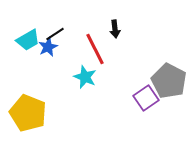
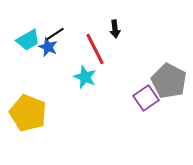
blue star: rotated 24 degrees counterclockwise
